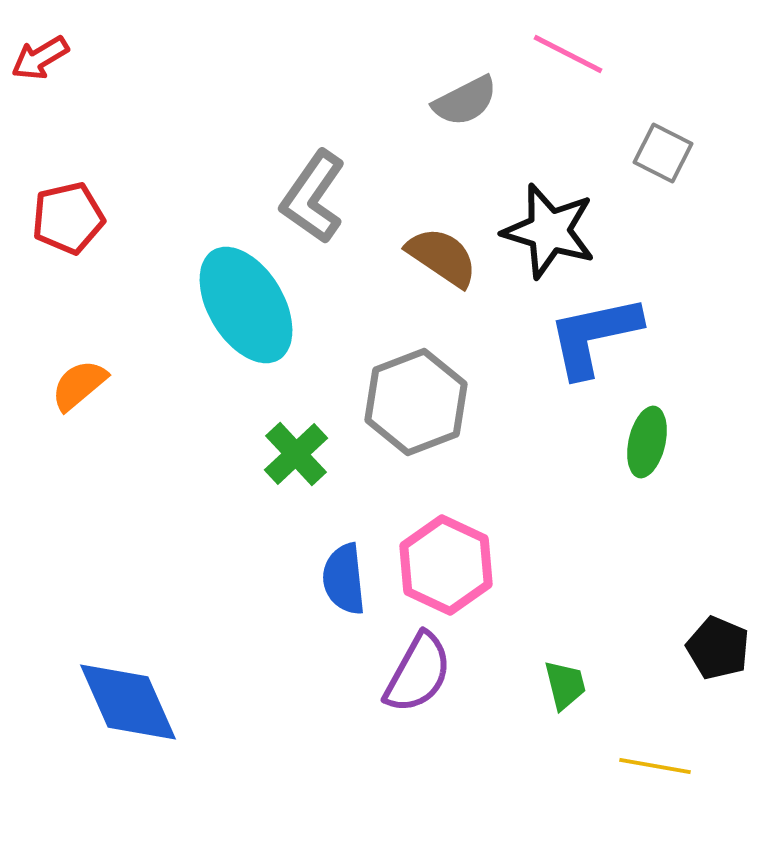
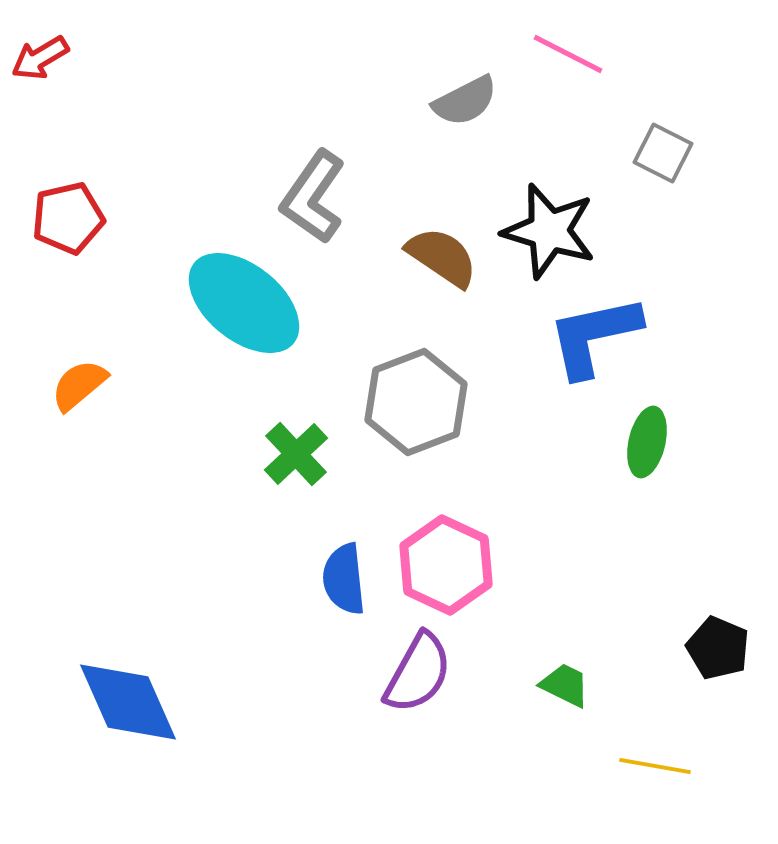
cyan ellipse: moved 2 px left, 2 px up; rotated 20 degrees counterclockwise
green trapezoid: rotated 50 degrees counterclockwise
